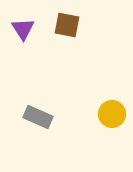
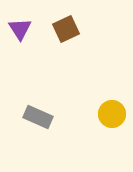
brown square: moved 1 px left, 4 px down; rotated 36 degrees counterclockwise
purple triangle: moved 3 px left
